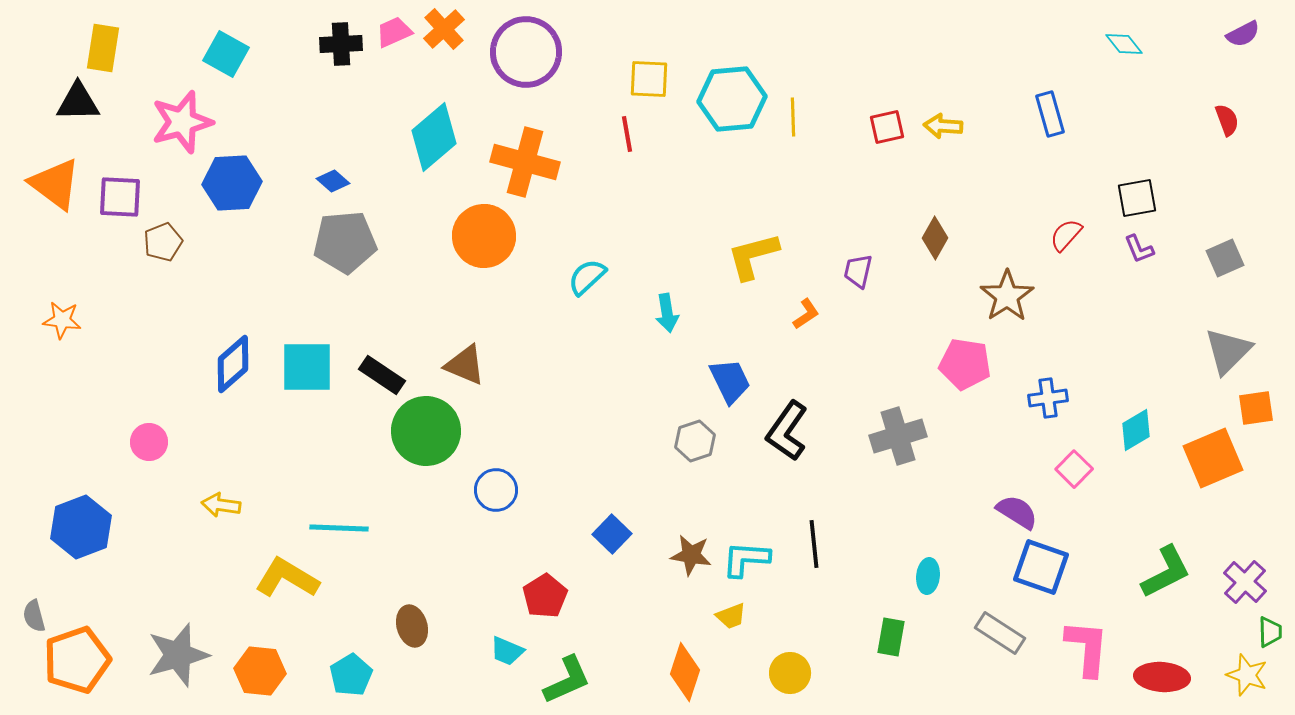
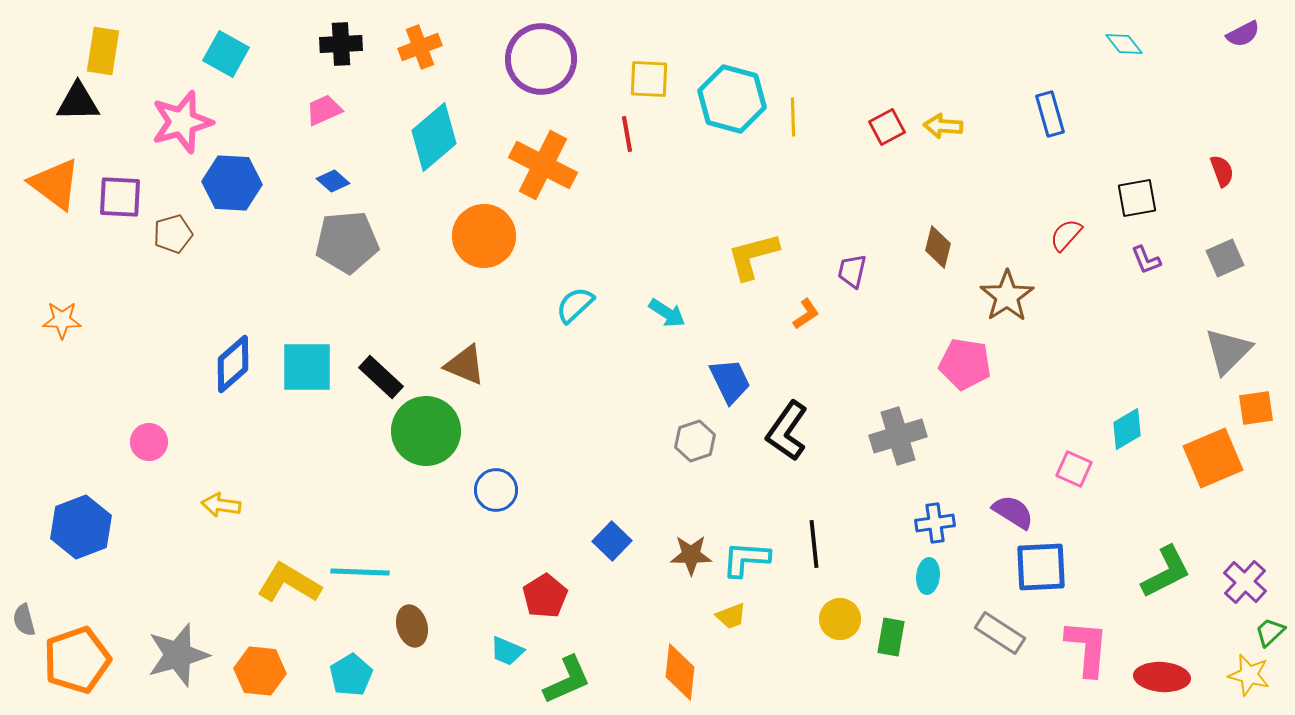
orange cross at (444, 29): moved 24 px left, 18 px down; rotated 21 degrees clockwise
pink trapezoid at (394, 32): moved 70 px left, 78 px down
yellow rectangle at (103, 48): moved 3 px down
purple circle at (526, 52): moved 15 px right, 7 px down
cyan hexagon at (732, 99): rotated 20 degrees clockwise
red semicircle at (1227, 120): moved 5 px left, 51 px down
red square at (887, 127): rotated 15 degrees counterclockwise
orange cross at (525, 162): moved 18 px right, 3 px down; rotated 12 degrees clockwise
blue hexagon at (232, 183): rotated 6 degrees clockwise
brown diamond at (935, 238): moved 3 px right, 9 px down; rotated 15 degrees counterclockwise
brown pentagon at (163, 242): moved 10 px right, 8 px up; rotated 6 degrees clockwise
gray pentagon at (345, 242): moved 2 px right
purple L-shape at (1139, 249): moved 7 px right, 11 px down
purple trapezoid at (858, 271): moved 6 px left
cyan semicircle at (587, 277): moved 12 px left, 28 px down
cyan arrow at (667, 313): rotated 48 degrees counterclockwise
orange star at (62, 320): rotated 6 degrees counterclockwise
black rectangle at (382, 375): moved 1 px left, 2 px down; rotated 9 degrees clockwise
blue cross at (1048, 398): moved 113 px left, 125 px down
cyan diamond at (1136, 430): moved 9 px left, 1 px up
pink square at (1074, 469): rotated 21 degrees counterclockwise
purple semicircle at (1017, 512): moved 4 px left
cyan line at (339, 528): moved 21 px right, 44 px down
blue square at (612, 534): moved 7 px down
brown star at (691, 555): rotated 9 degrees counterclockwise
blue square at (1041, 567): rotated 22 degrees counterclockwise
yellow L-shape at (287, 578): moved 2 px right, 5 px down
gray semicircle at (34, 616): moved 10 px left, 4 px down
green trapezoid at (1270, 632): rotated 132 degrees counterclockwise
orange diamond at (685, 672): moved 5 px left; rotated 12 degrees counterclockwise
yellow circle at (790, 673): moved 50 px right, 54 px up
yellow star at (1247, 675): moved 2 px right; rotated 6 degrees counterclockwise
